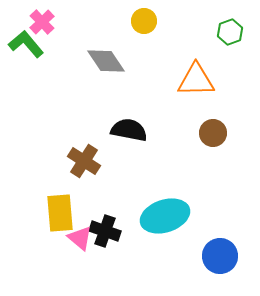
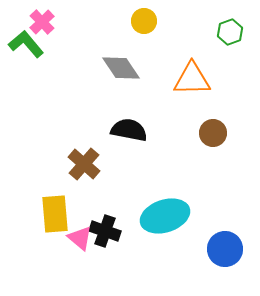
gray diamond: moved 15 px right, 7 px down
orange triangle: moved 4 px left, 1 px up
brown cross: moved 3 px down; rotated 8 degrees clockwise
yellow rectangle: moved 5 px left, 1 px down
blue circle: moved 5 px right, 7 px up
